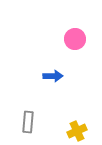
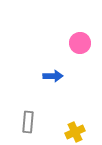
pink circle: moved 5 px right, 4 px down
yellow cross: moved 2 px left, 1 px down
